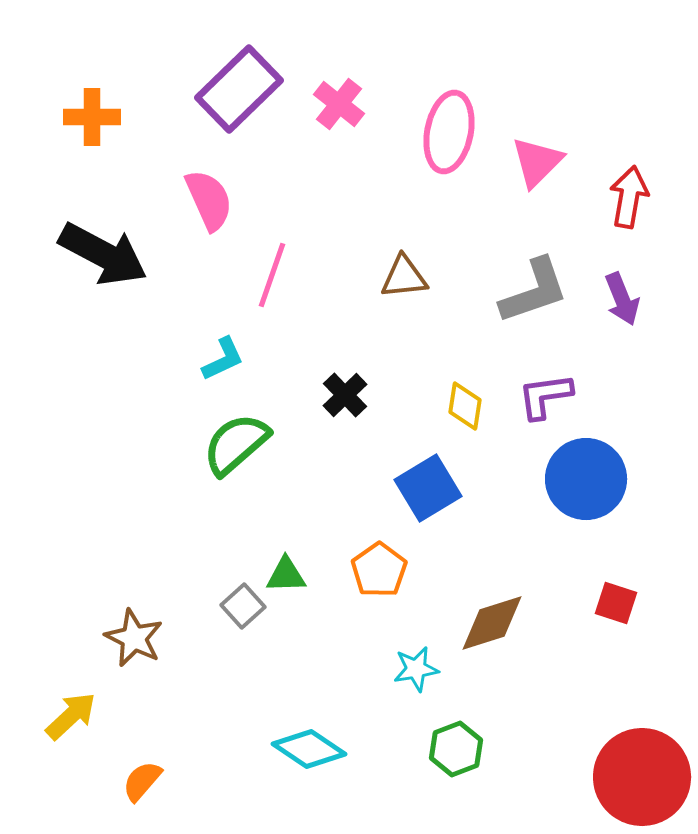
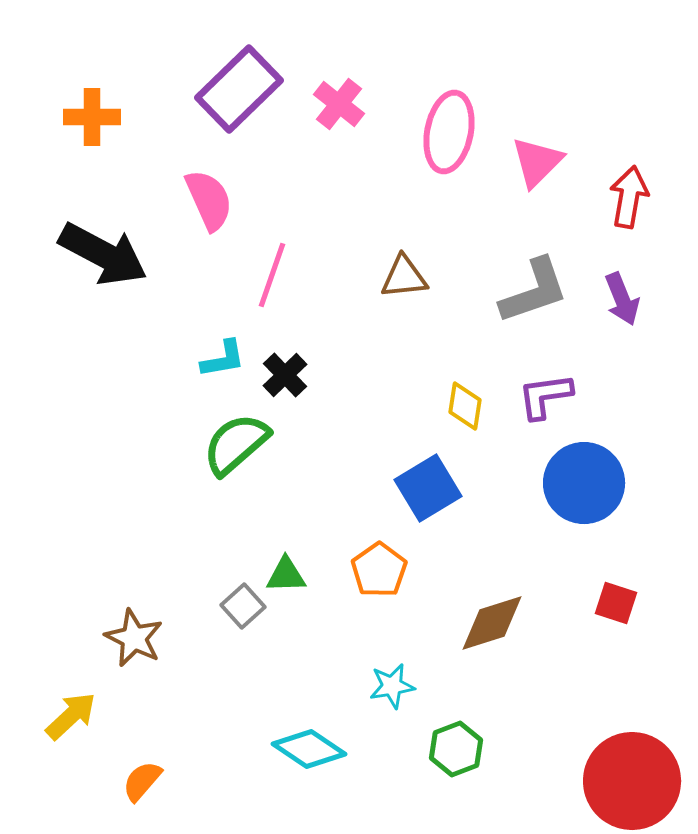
cyan L-shape: rotated 15 degrees clockwise
black cross: moved 60 px left, 20 px up
blue circle: moved 2 px left, 4 px down
cyan star: moved 24 px left, 17 px down
red circle: moved 10 px left, 4 px down
